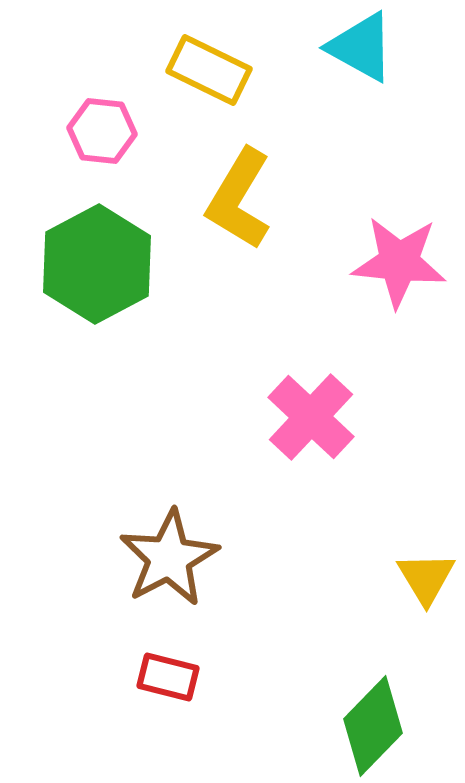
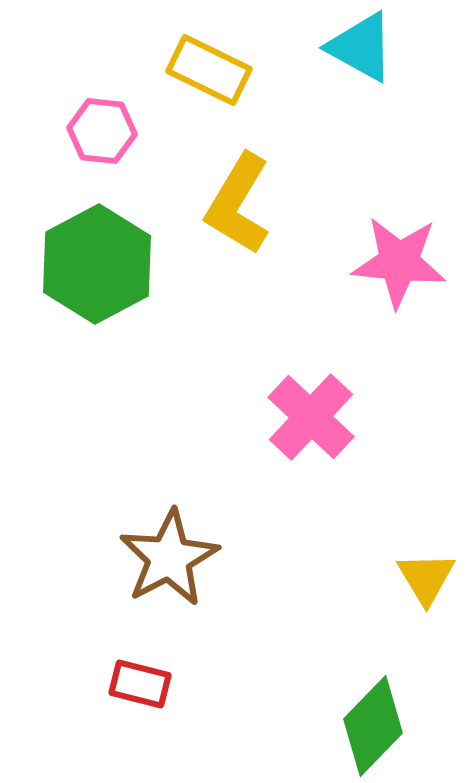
yellow L-shape: moved 1 px left, 5 px down
red rectangle: moved 28 px left, 7 px down
